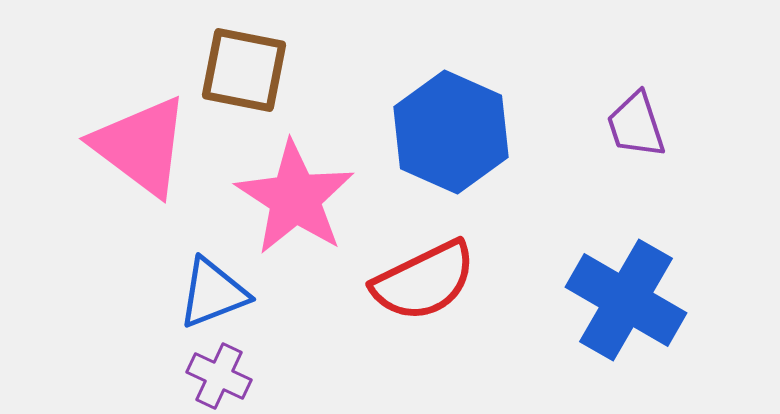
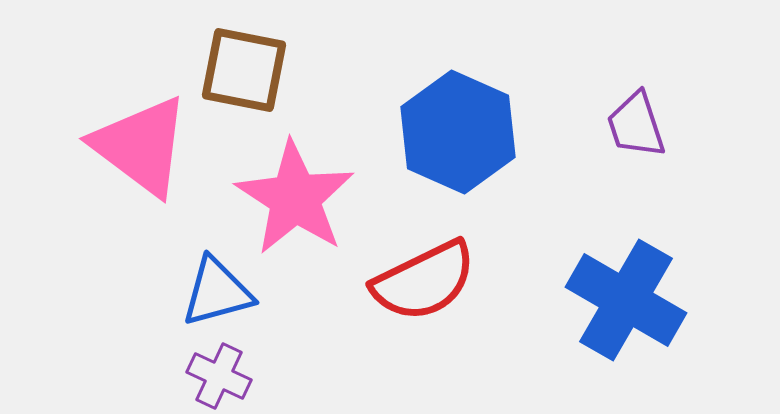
blue hexagon: moved 7 px right
blue triangle: moved 4 px right, 1 px up; rotated 6 degrees clockwise
